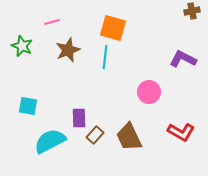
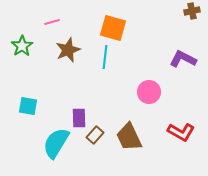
green star: rotated 15 degrees clockwise
cyan semicircle: moved 6 px right, 2 px down; rotated 32 degrees counterclockwise
